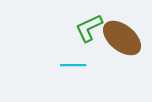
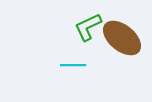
green L-shape: moved 1 px left, 1 px up
